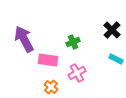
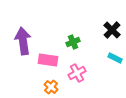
purple arrow: moved 1 px left, 2 px down; rotated 20 degrees clockwise
cyan rectangle: moved 1 px left, 1 px up
